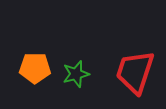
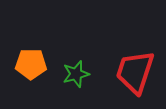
orange pentagon: moved 4 px left, 4 px up
